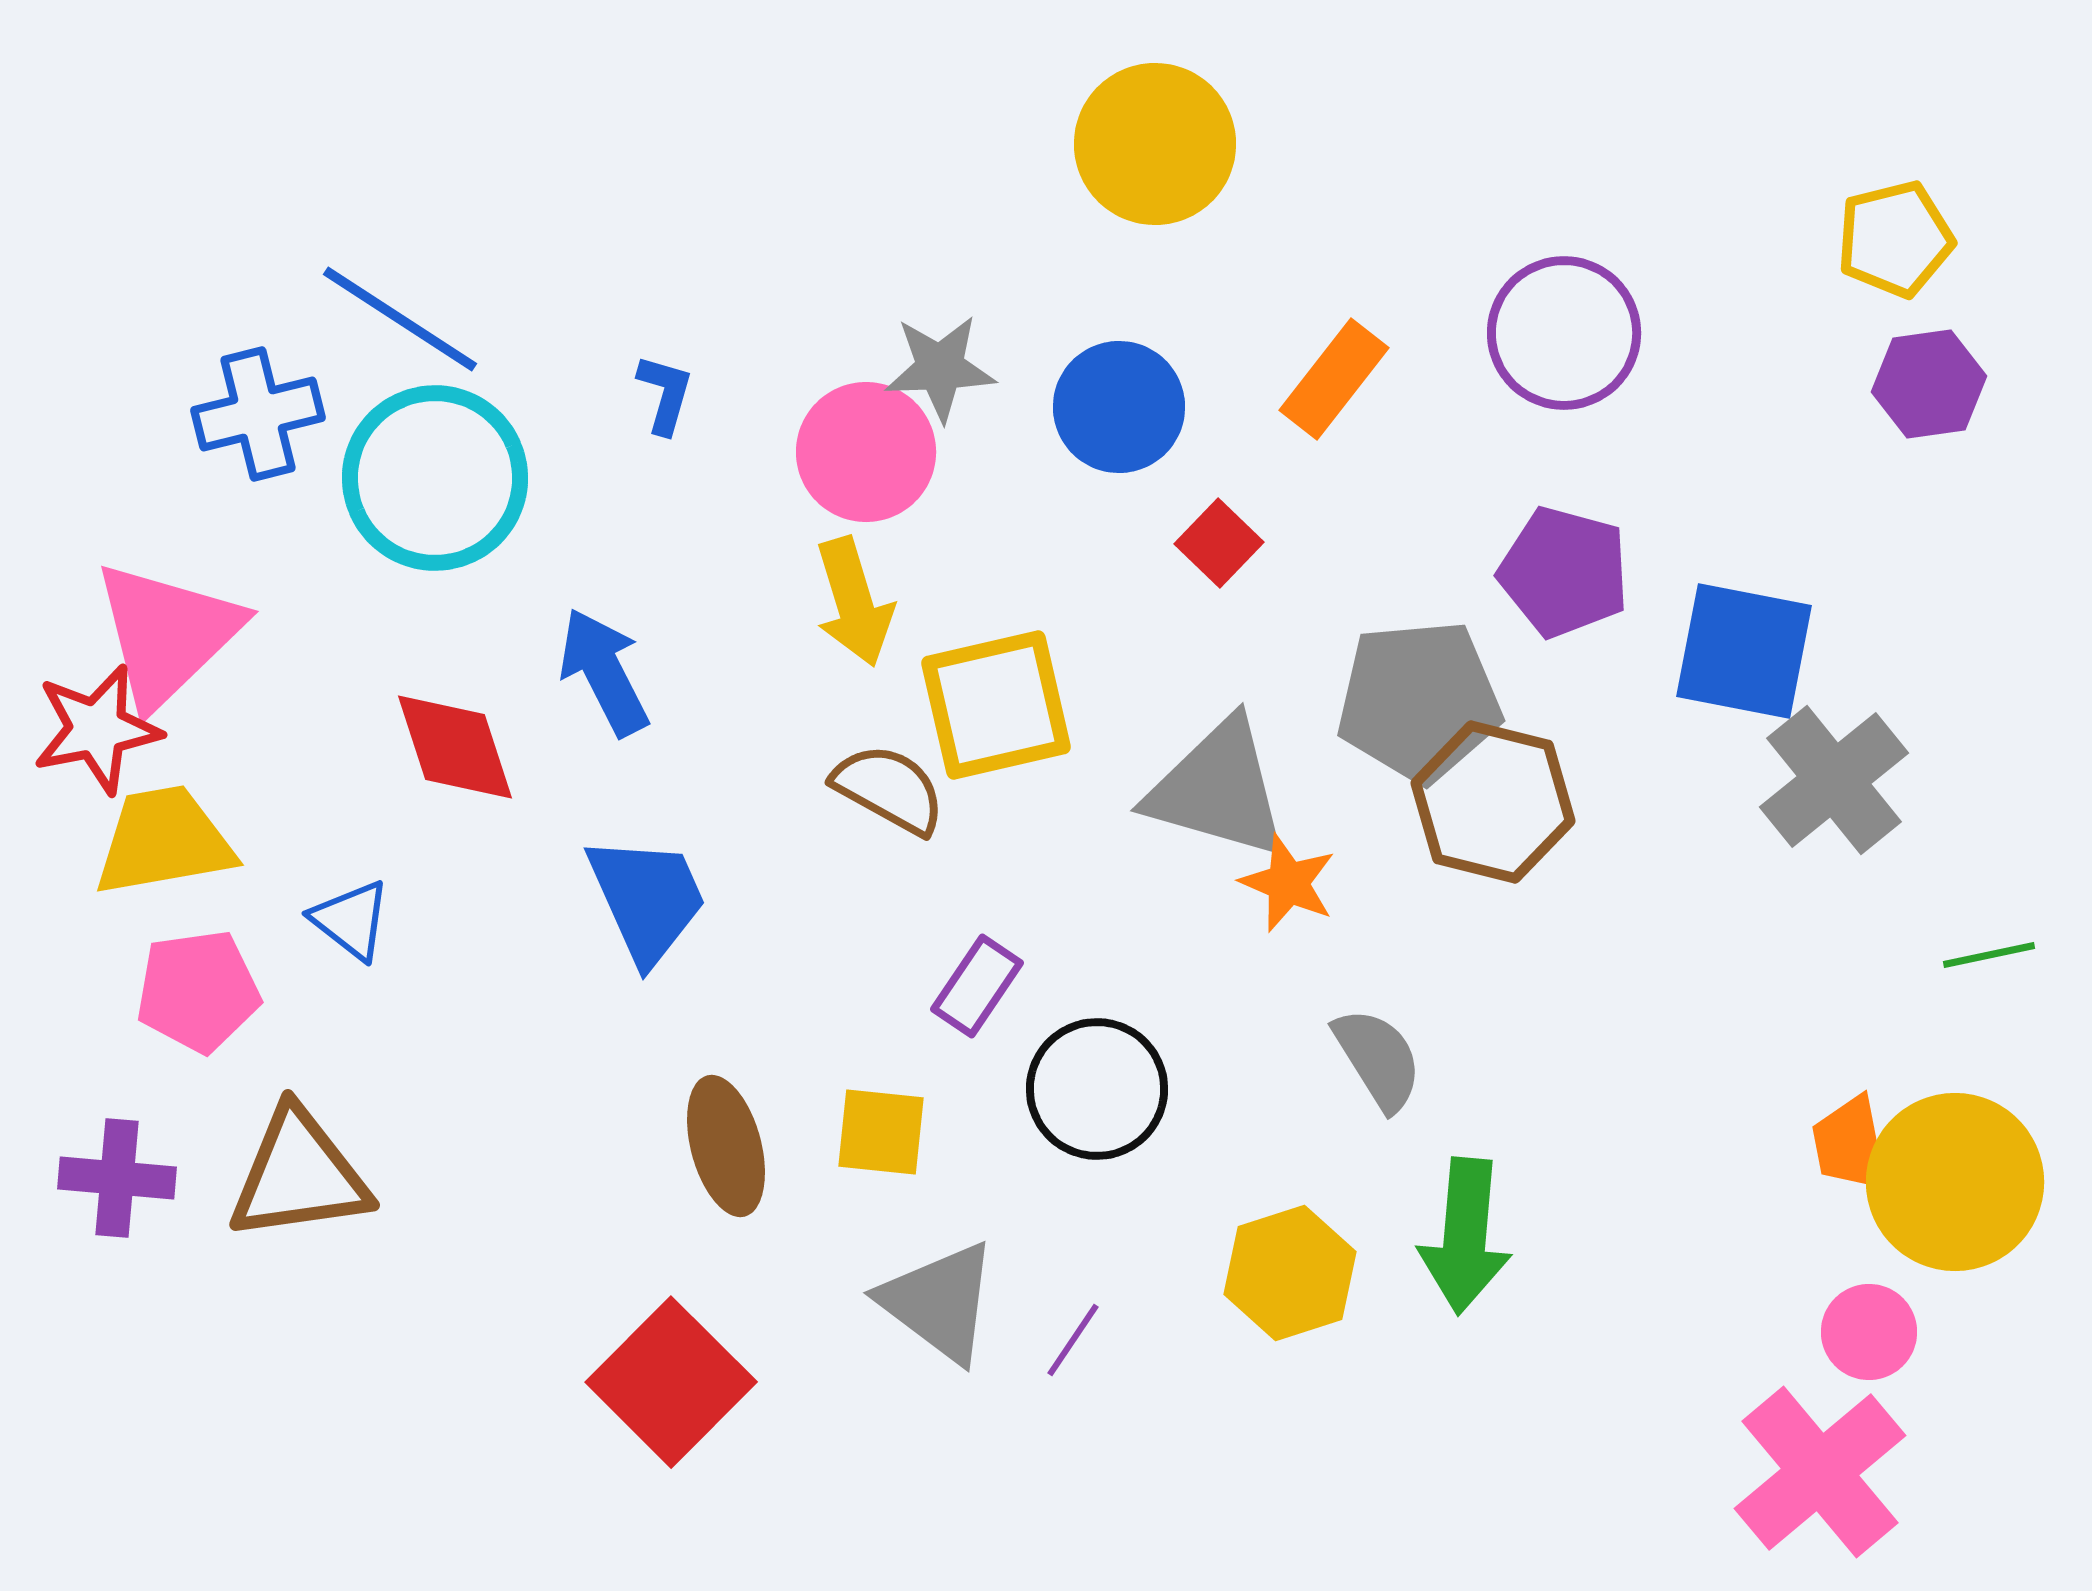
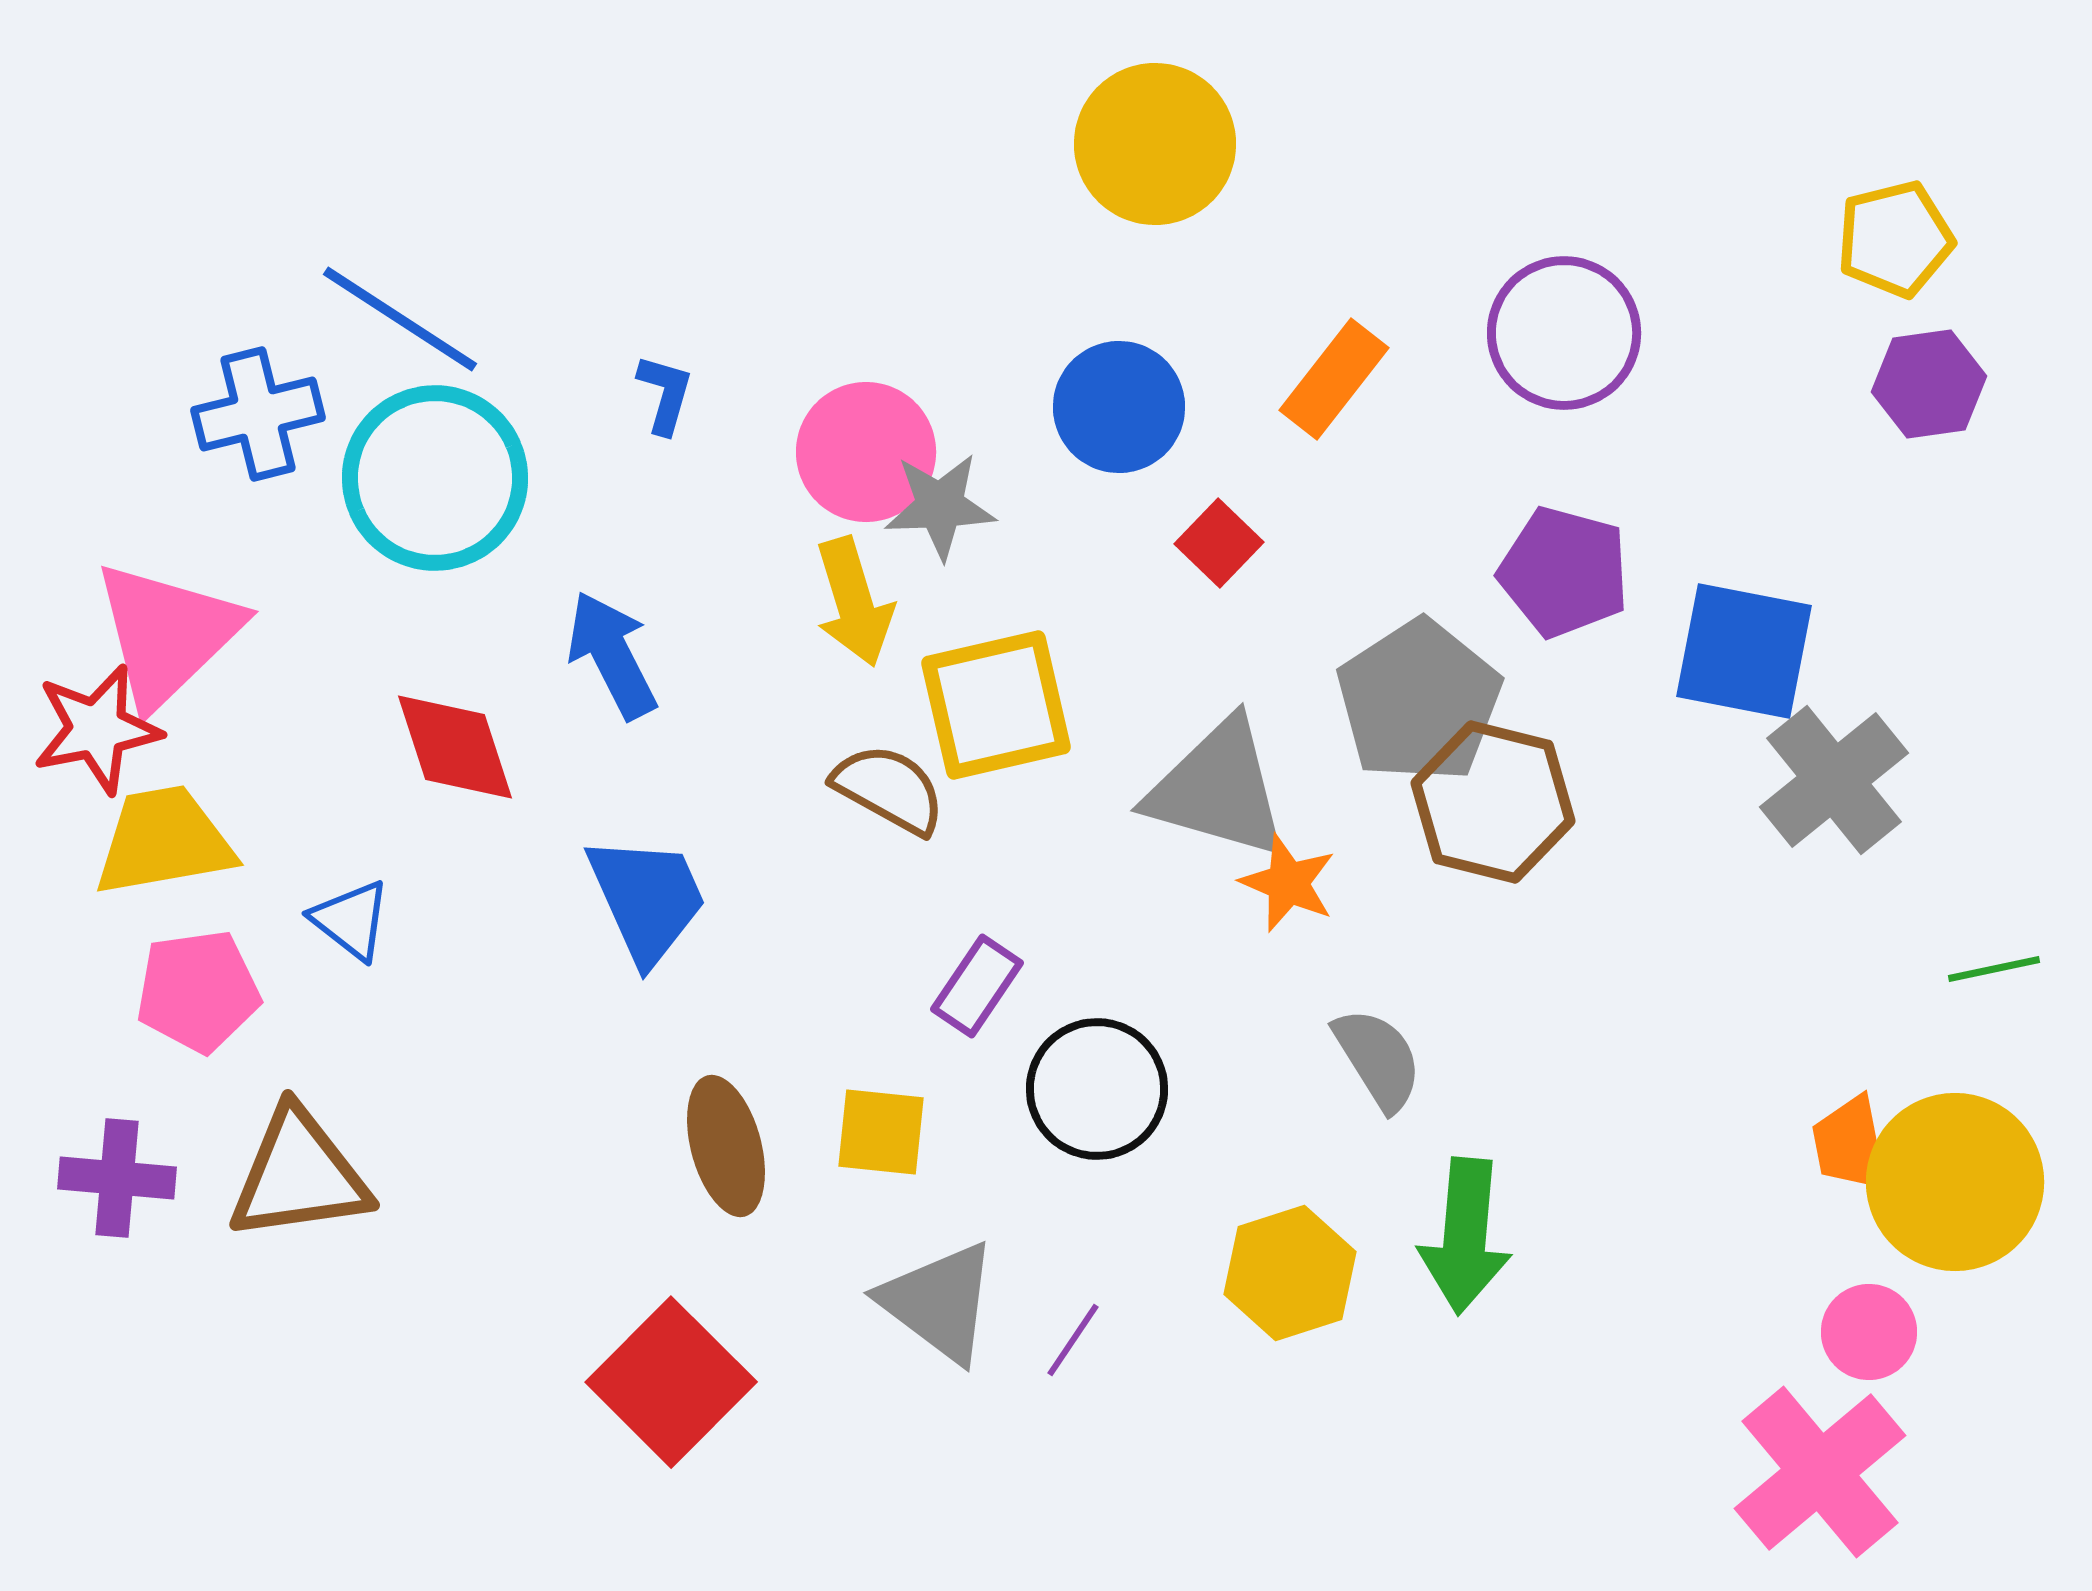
gray star at (940, 368): moved 138 px down
blue arrow at (604, 672): moved 8 px right, 17 px up
gray pentagon at (1419, 701): rotated 28 degrees counterclockwise
green line at (1989, 955): moved 5 px right, 14 px down
